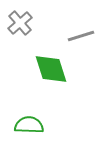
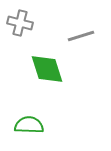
gray cross: rotated 35 degrees counterclockwise
green diamond: moved 4 px left
